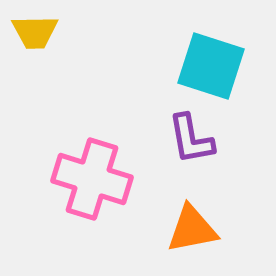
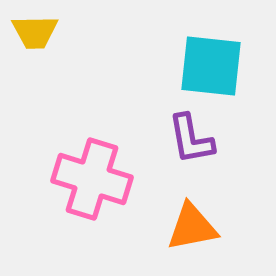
cyan square: rotated 12 degrees counterclockwise
orange triangle: moved 2 px up
